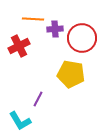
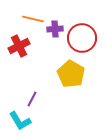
orange line: rotated 10 degrees clockwise
yellow pentagon: rotated 20 degrees clockwise
purple line: moved 6 px left
